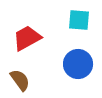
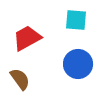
cyan square: moved 3 px left
brown semicircle: moved 1 px up
